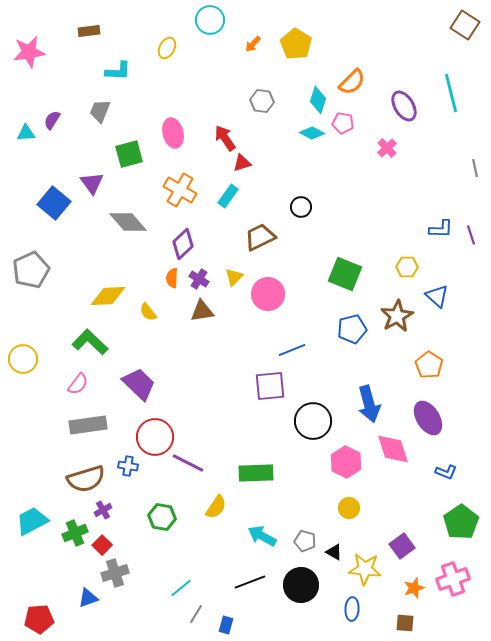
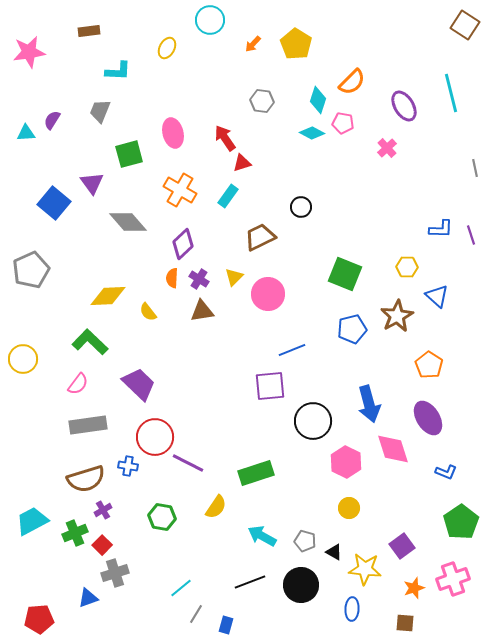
green rectangle at (256, 473): rotated 16 degrees counterclockwise
